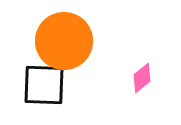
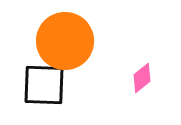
orange circle: moved 1 px right
